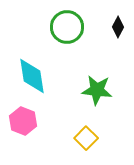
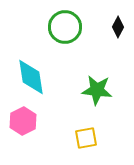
green circle: moved 2 px left
cyan diamond: moved 1 px left, 1 px down
pink hexagon: rotated 12 degrees clockwise
yellow square: rotated 35 degrees clockwise
